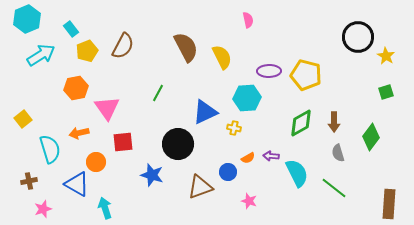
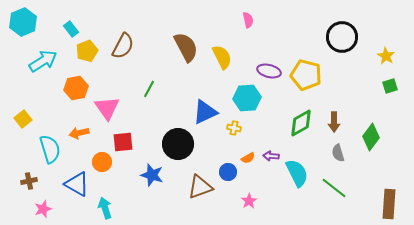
cyan hexagon at (27, 19): moved 4 px left, 3 px down
black circle at (358, 37): moved 16 px left
cyan arrow at (41, 55): moved 2 px right, 6 px down
purple ellipse at (269, 71): rotated 15 degrees clockwise
green square at (386, 92): moved 4 px right, 6 px up
green line at (158, 93): moved 9 px left, 4 px up
orange circle at (96, 162): moved 6 px right
pink star at (249, 201): rotated 21 degrees clockwise
